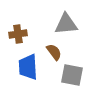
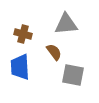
brown cross: moved 5 px right; rotated 24 degrees clockwise
blue trapezoid: moved 8 px left
gray square: moved 1 px right
